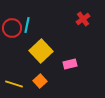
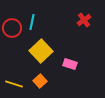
red cross: moved 1 px right, 1 px down
cyan line: moved 5 px right, 3 px up
pink rectangle: rotated 32 degrees clockwise
